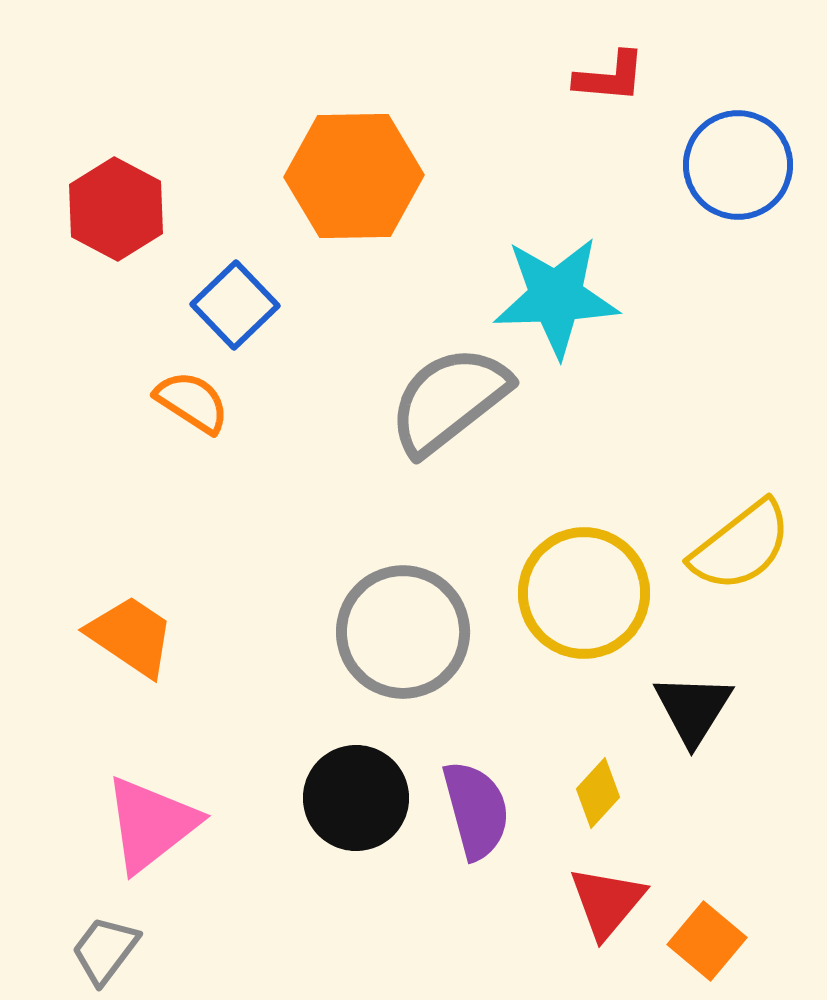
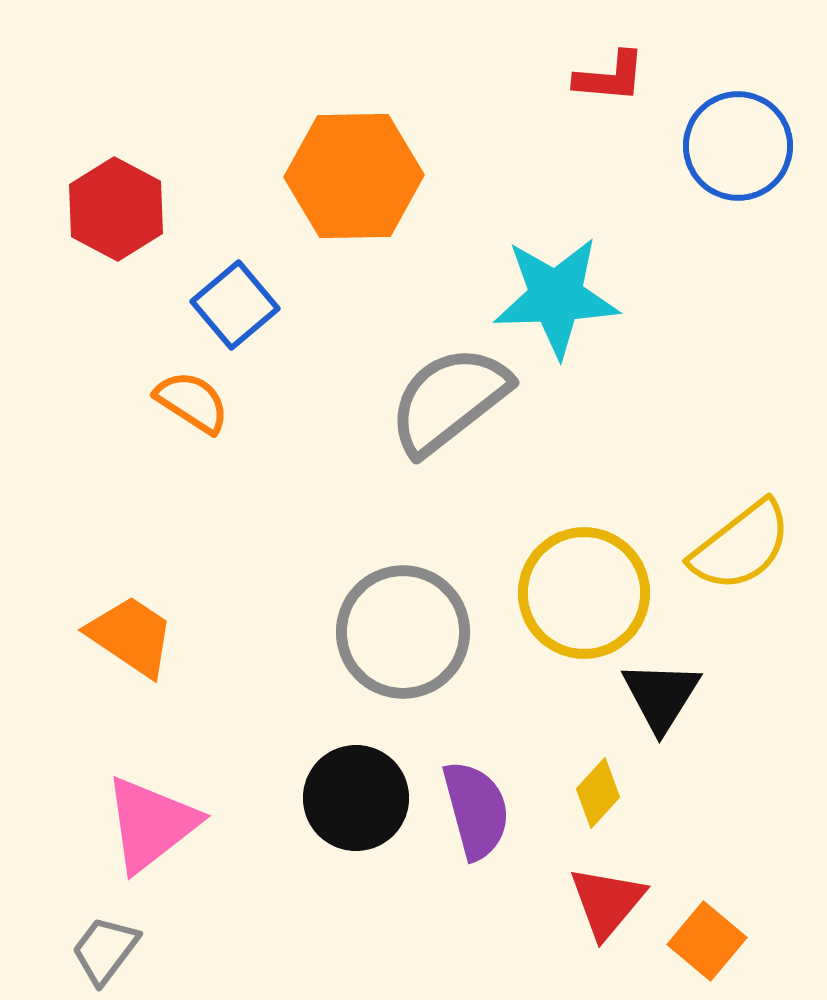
blue circle: moved 19 px up
blue square: rotated 4 degrees clockwise
black triangle: moved 32 px left, 13 px up
